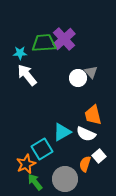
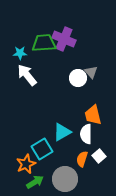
purple cross: rotated 25 degrees counterclockwise
white semicircle: rotated 66 degrees clockwise
orange semicircle: moved 3 px left, 5 px up
green arrow: rotated 96 degrees clockwise
